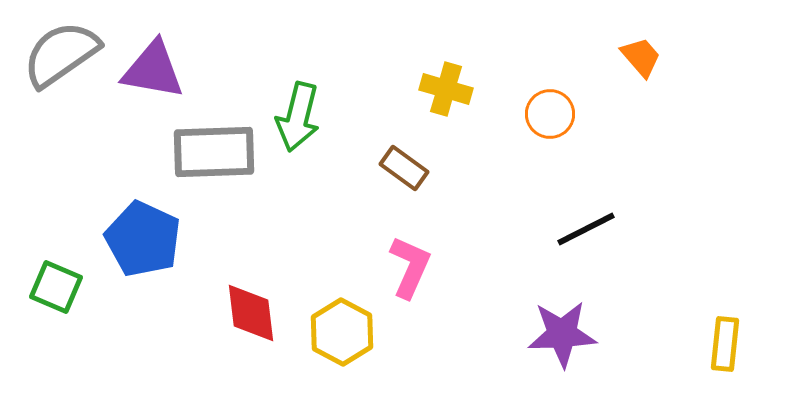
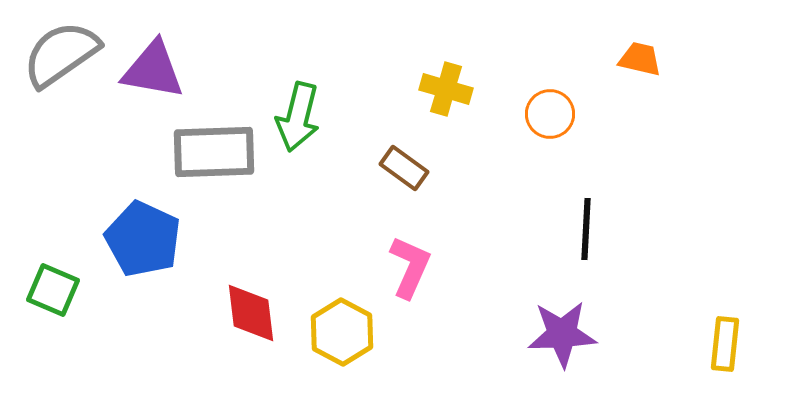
orange trapezoid: moved 1 px left, 2 px down; rotated 36 degrees counterclockwise
black line: rotated 60 degrees counterclockwise
green square: moved 3 px left, 3 px down
